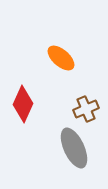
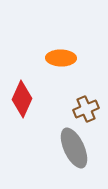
orange ellipse: rotated 40 degrees counterclockwise
red diamond: moved 1 px left, 5 px up
